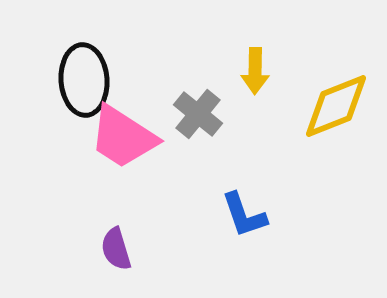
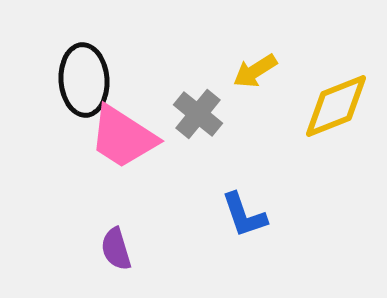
yellow arrow: rotated 57 degrees clockwise
